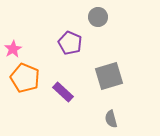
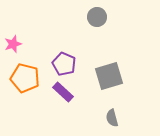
gray circle: moved 1 px left
purple pentagon: moved 6 px left, 21 px down
pink star: moved 5 px up; rotated 12 degrees clockwise
orange pentagon: rotated 8 degrees counterclockwise
gray semicircle: moved 1 px right, 1 px up
